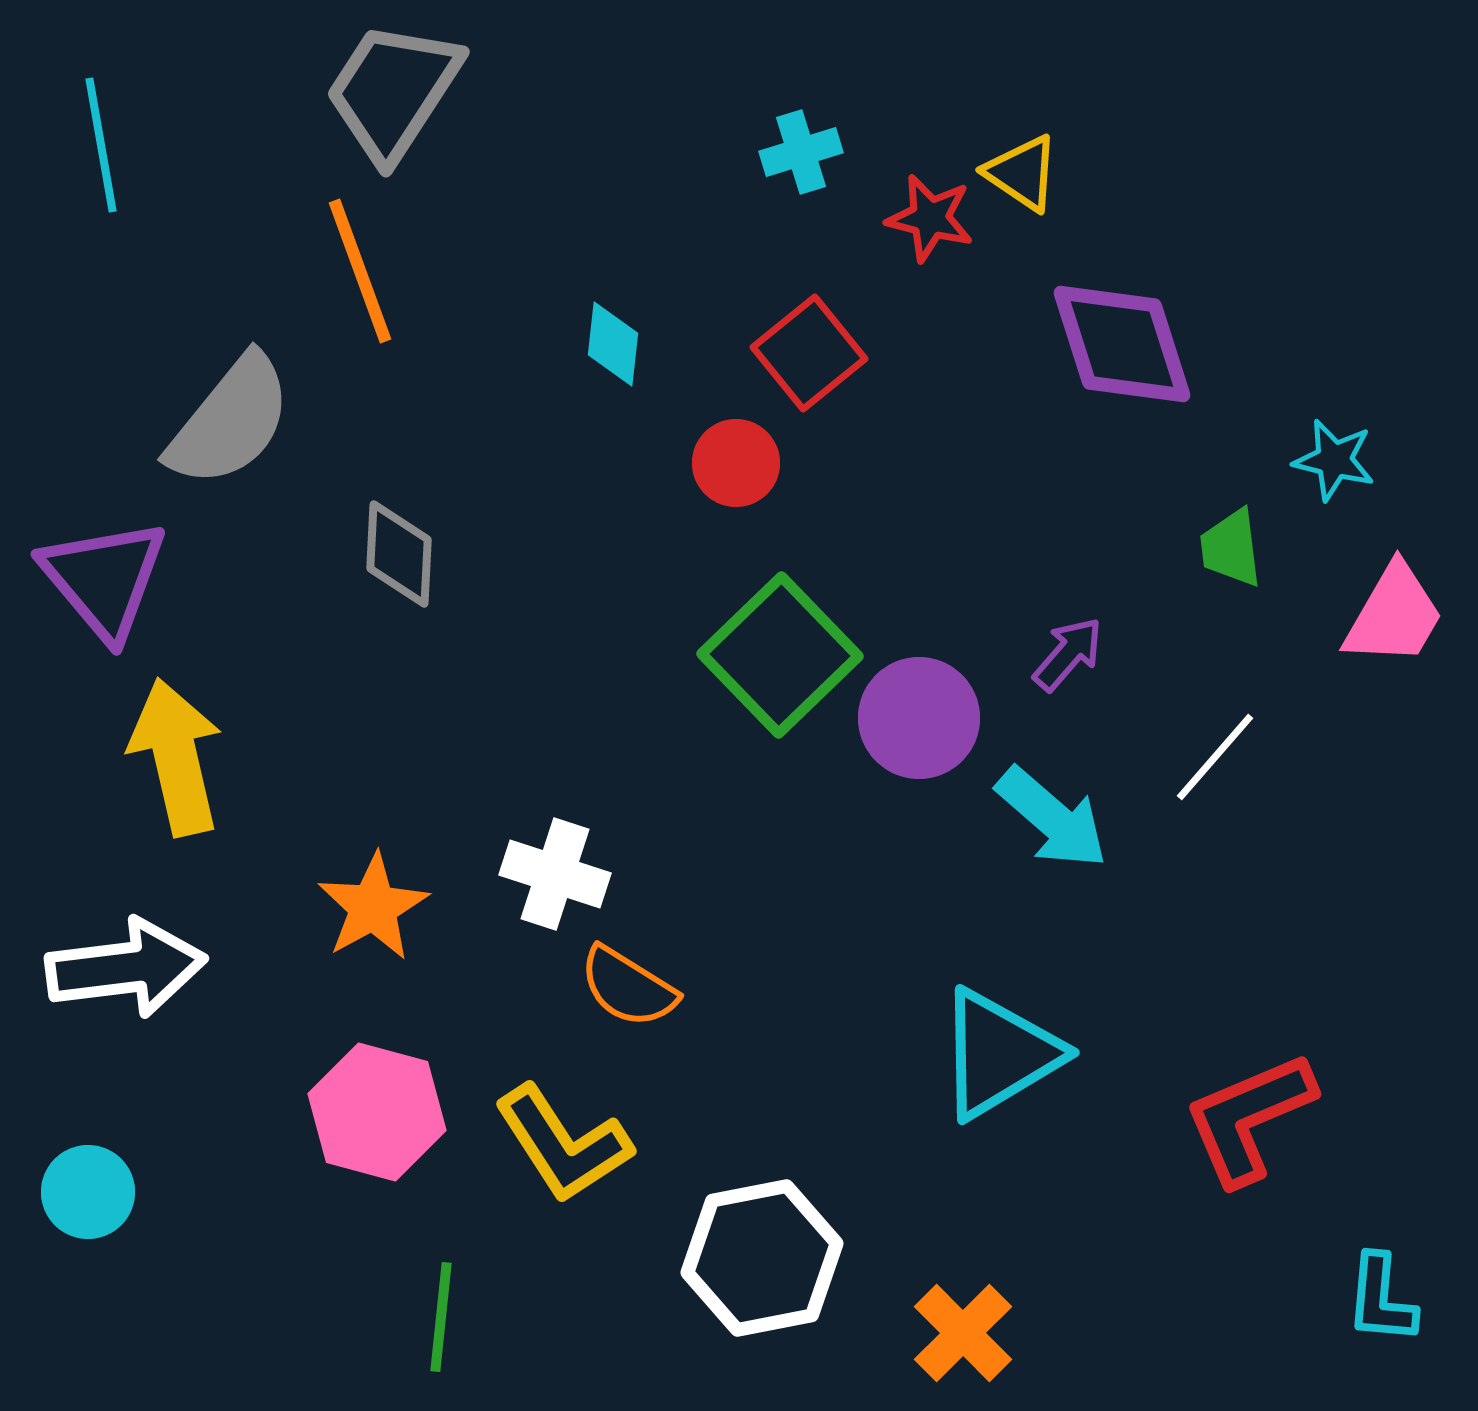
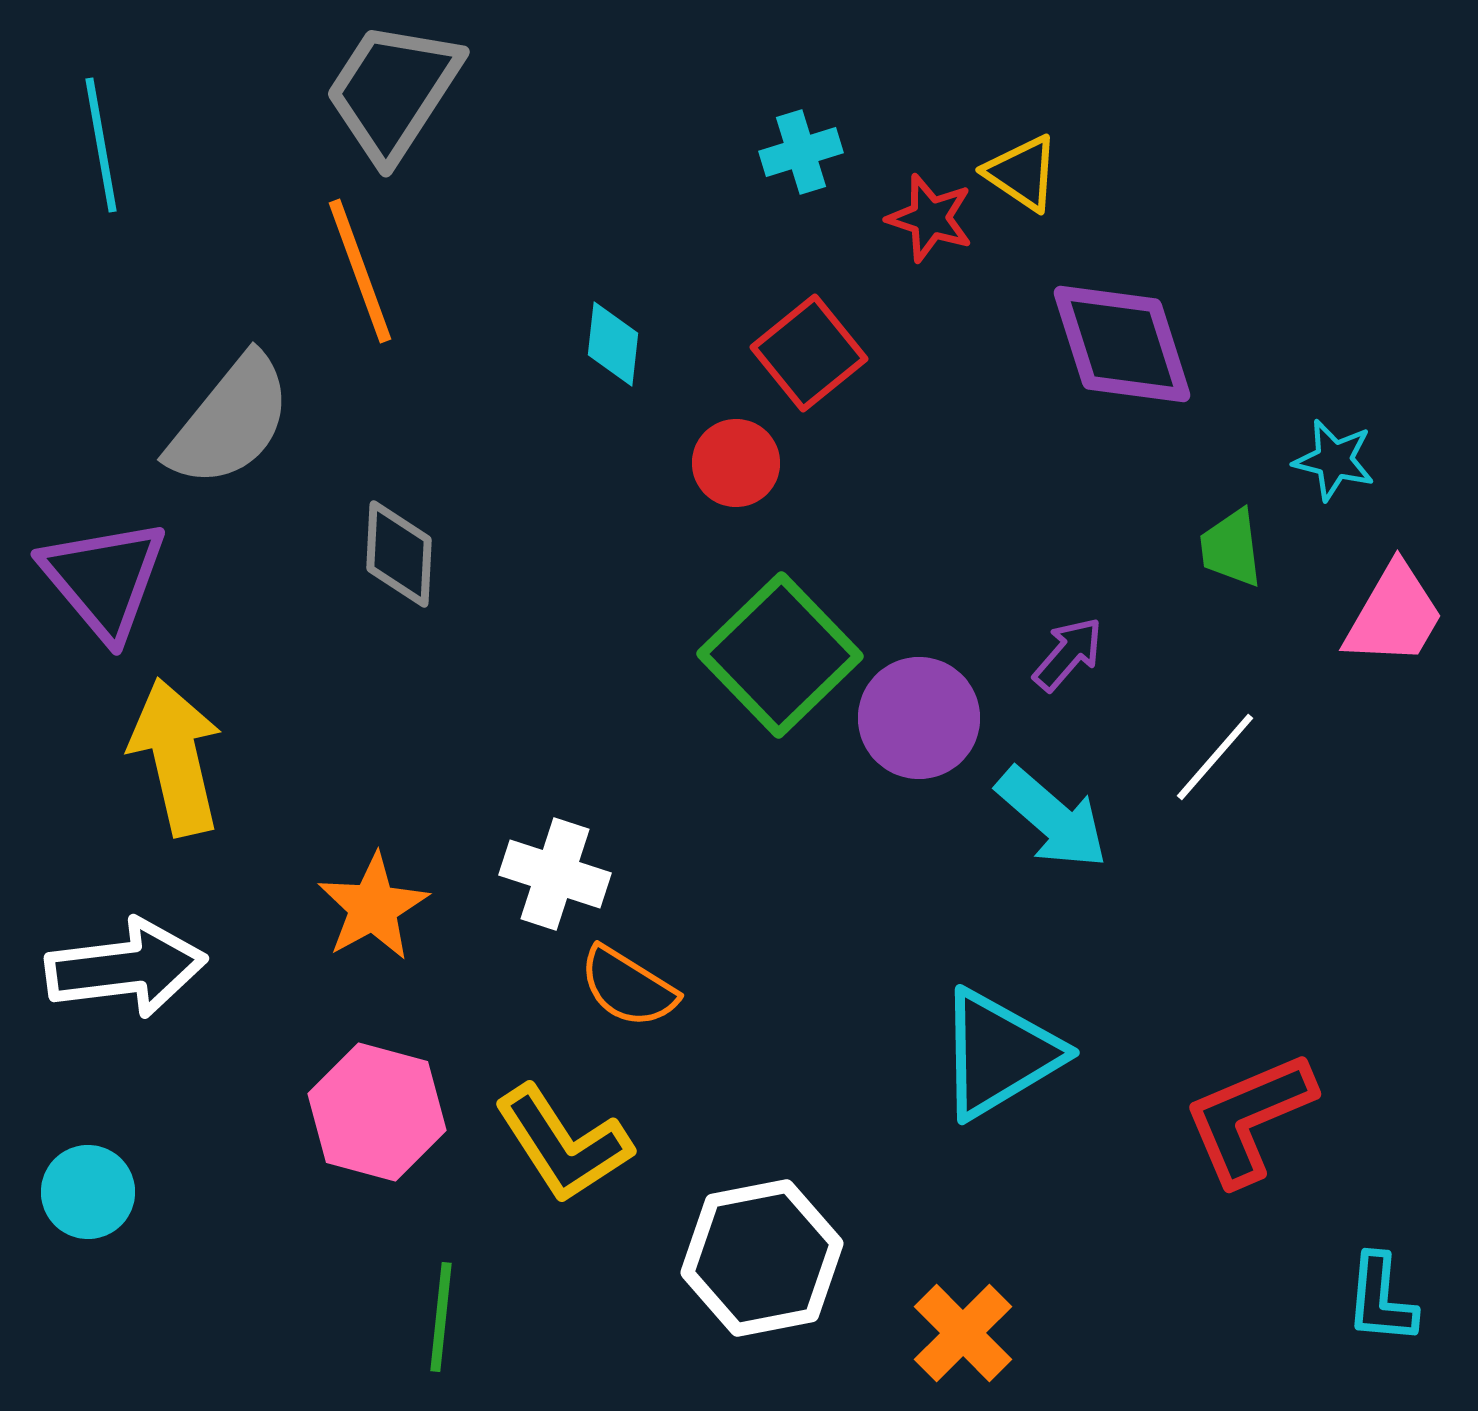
red star: rotated 4 degrees clockwise
